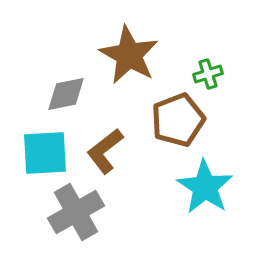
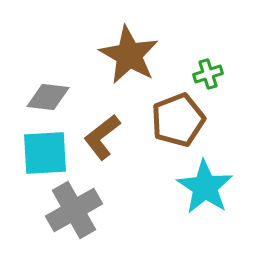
gray diamond: moved 18 px left, 3 px down; rotated 18 degrees clockwise
brown L-shape: moved 3 px left, 14 px up
gray cross: moved 2 px left, 2 px up
